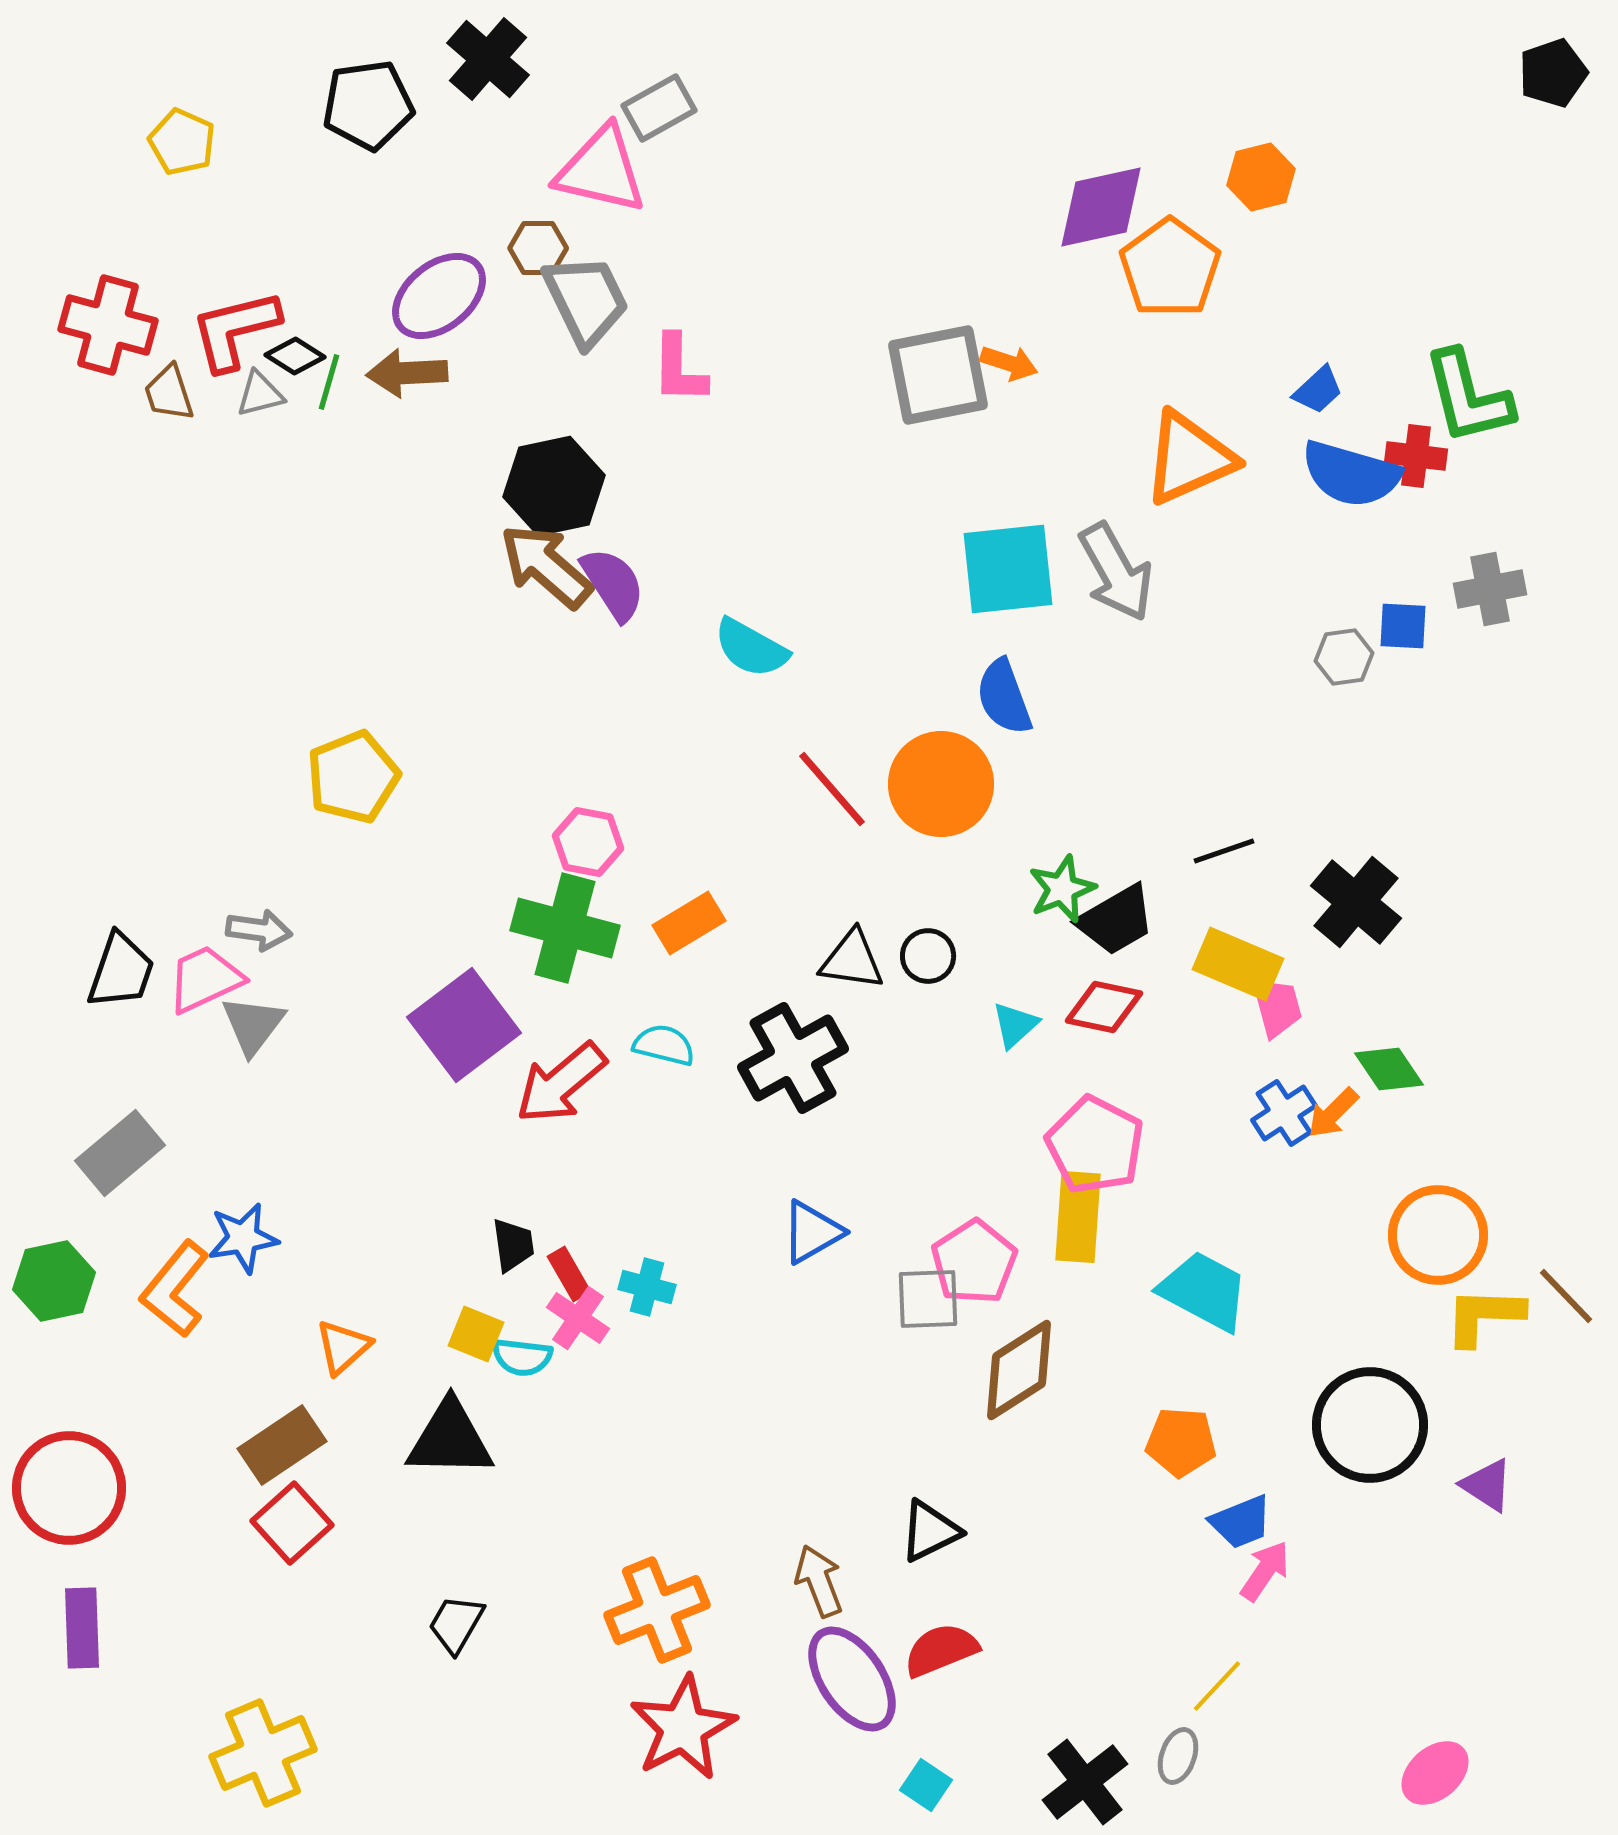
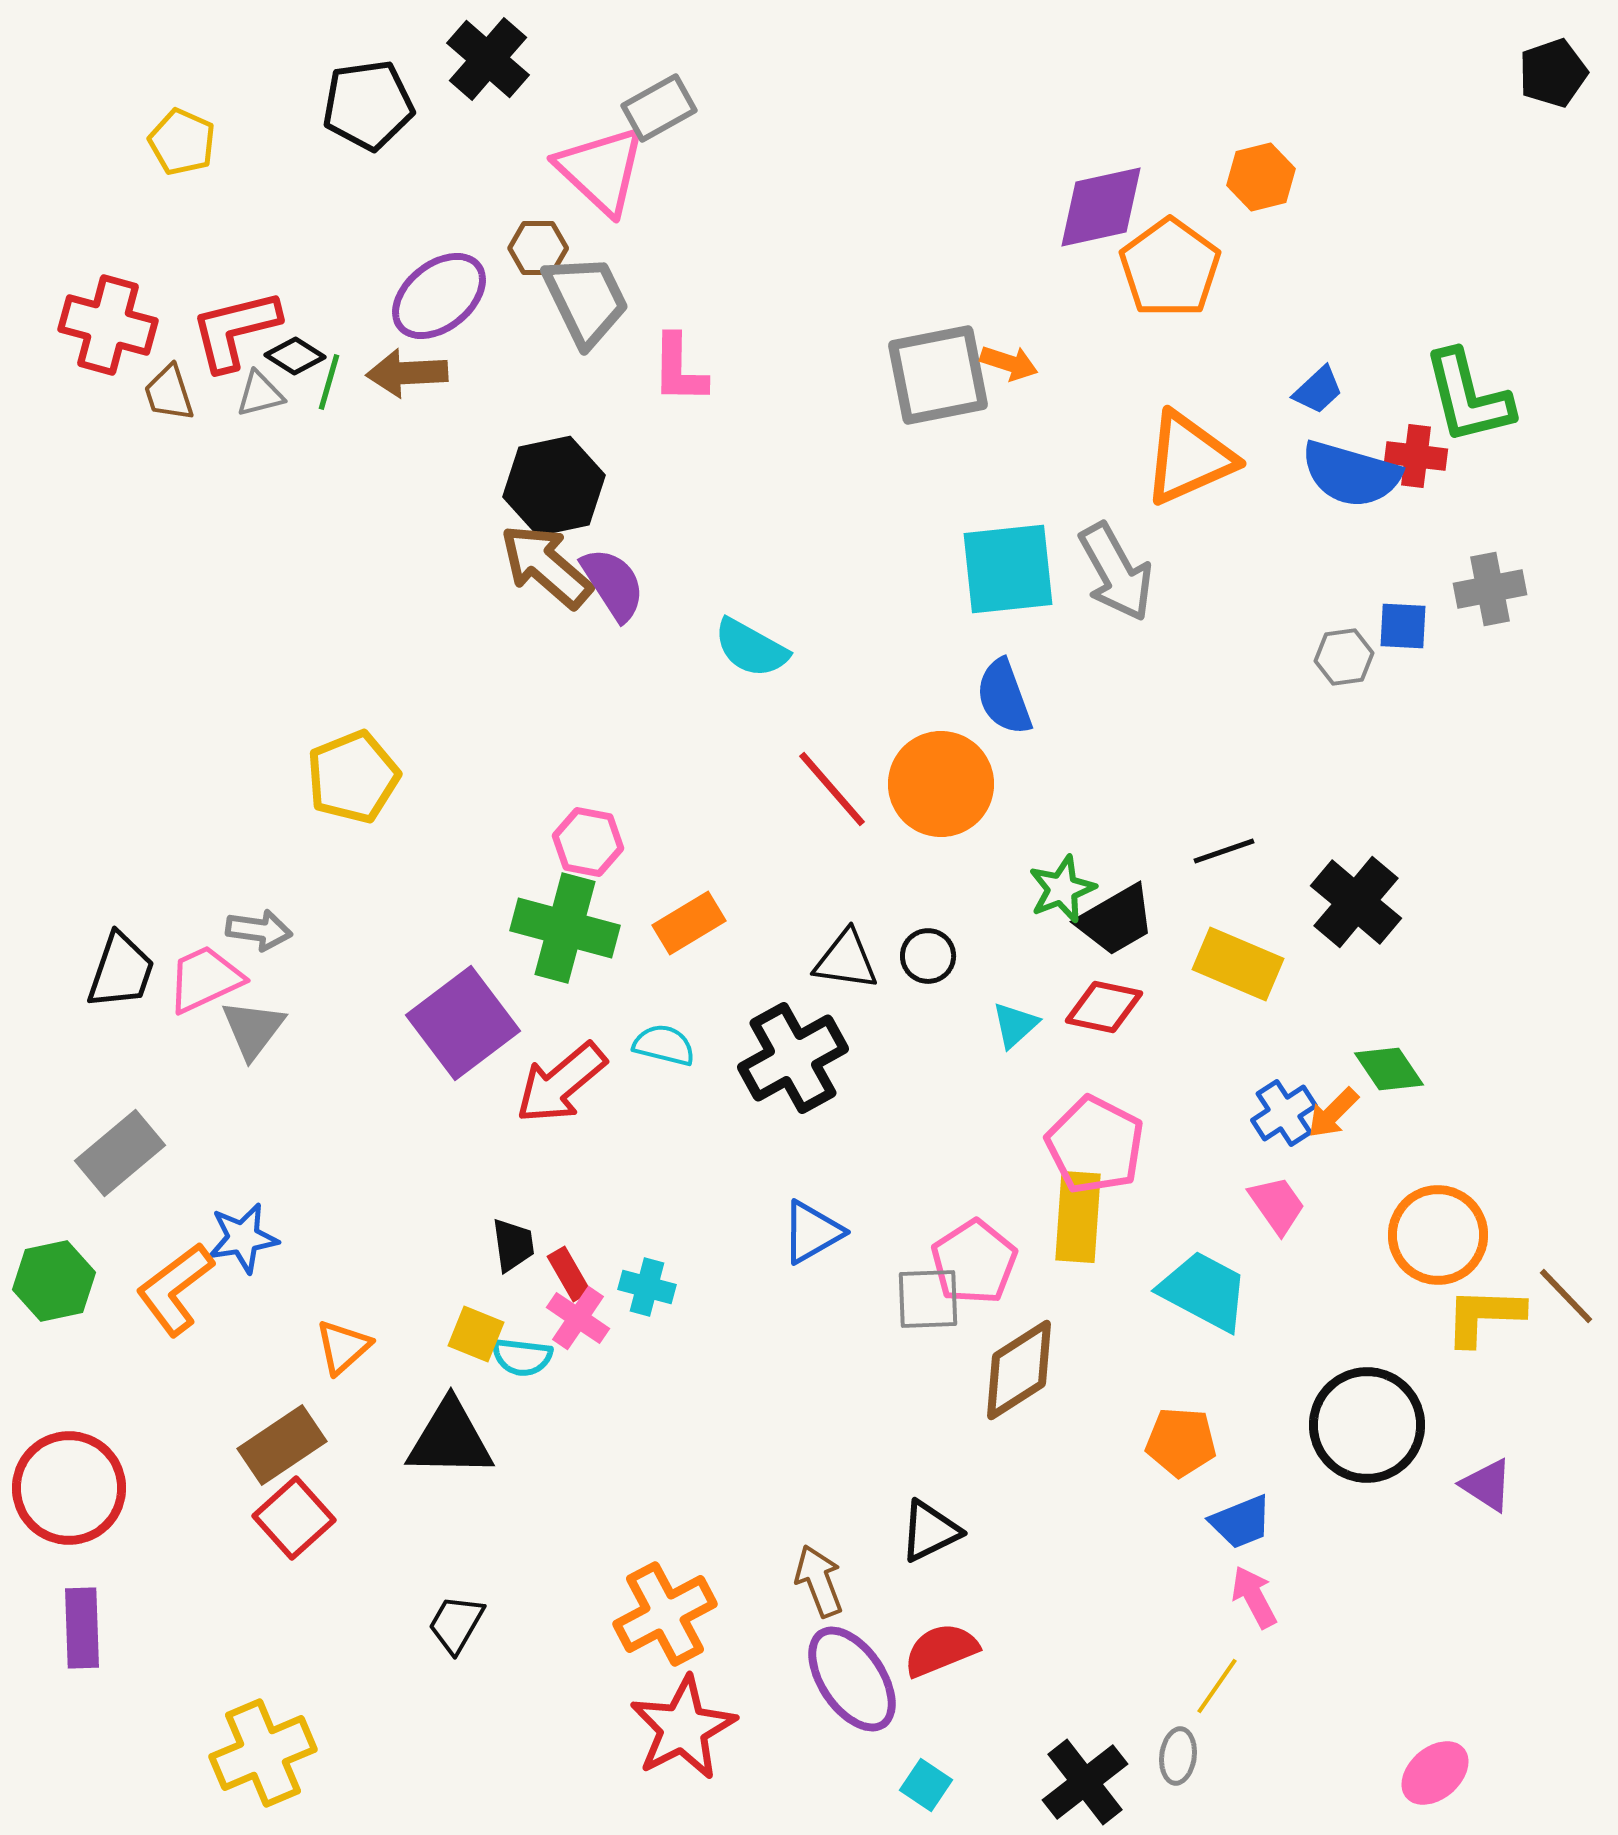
pink triangle at (601, 170): rotated 30 degrees clockwise
black triangle at (852, 960): moved 6 px left
pink trapezoid at (1277, 1007): moved 198 px down; rotated 20 degrees counterclockwise
gray triangle at (253, 1025): moved 4 px down
purple square at (464, 1025): moved 1 px left, 2 px up
orange L-shape at (175, 1289): rotated 14 degrees clockwise
black circle at (1370, 1425): moved 3 px left
red square at (292, 1523): moved 2 px right, 5 px up
pink arrow at (1265, 1571): moved 11 px left, 26 px down; rotated 62 degrees counterclockwise
orange cross at (657, 1610): moved 8 px right, 4 px down; rotated 6 degrees counterclockwise
yellow line at (1217, 1686): rotated 8 degrees counterclockwise
gray ellipse at (1178, 1756): rotated 12 degrees counterclockwise
